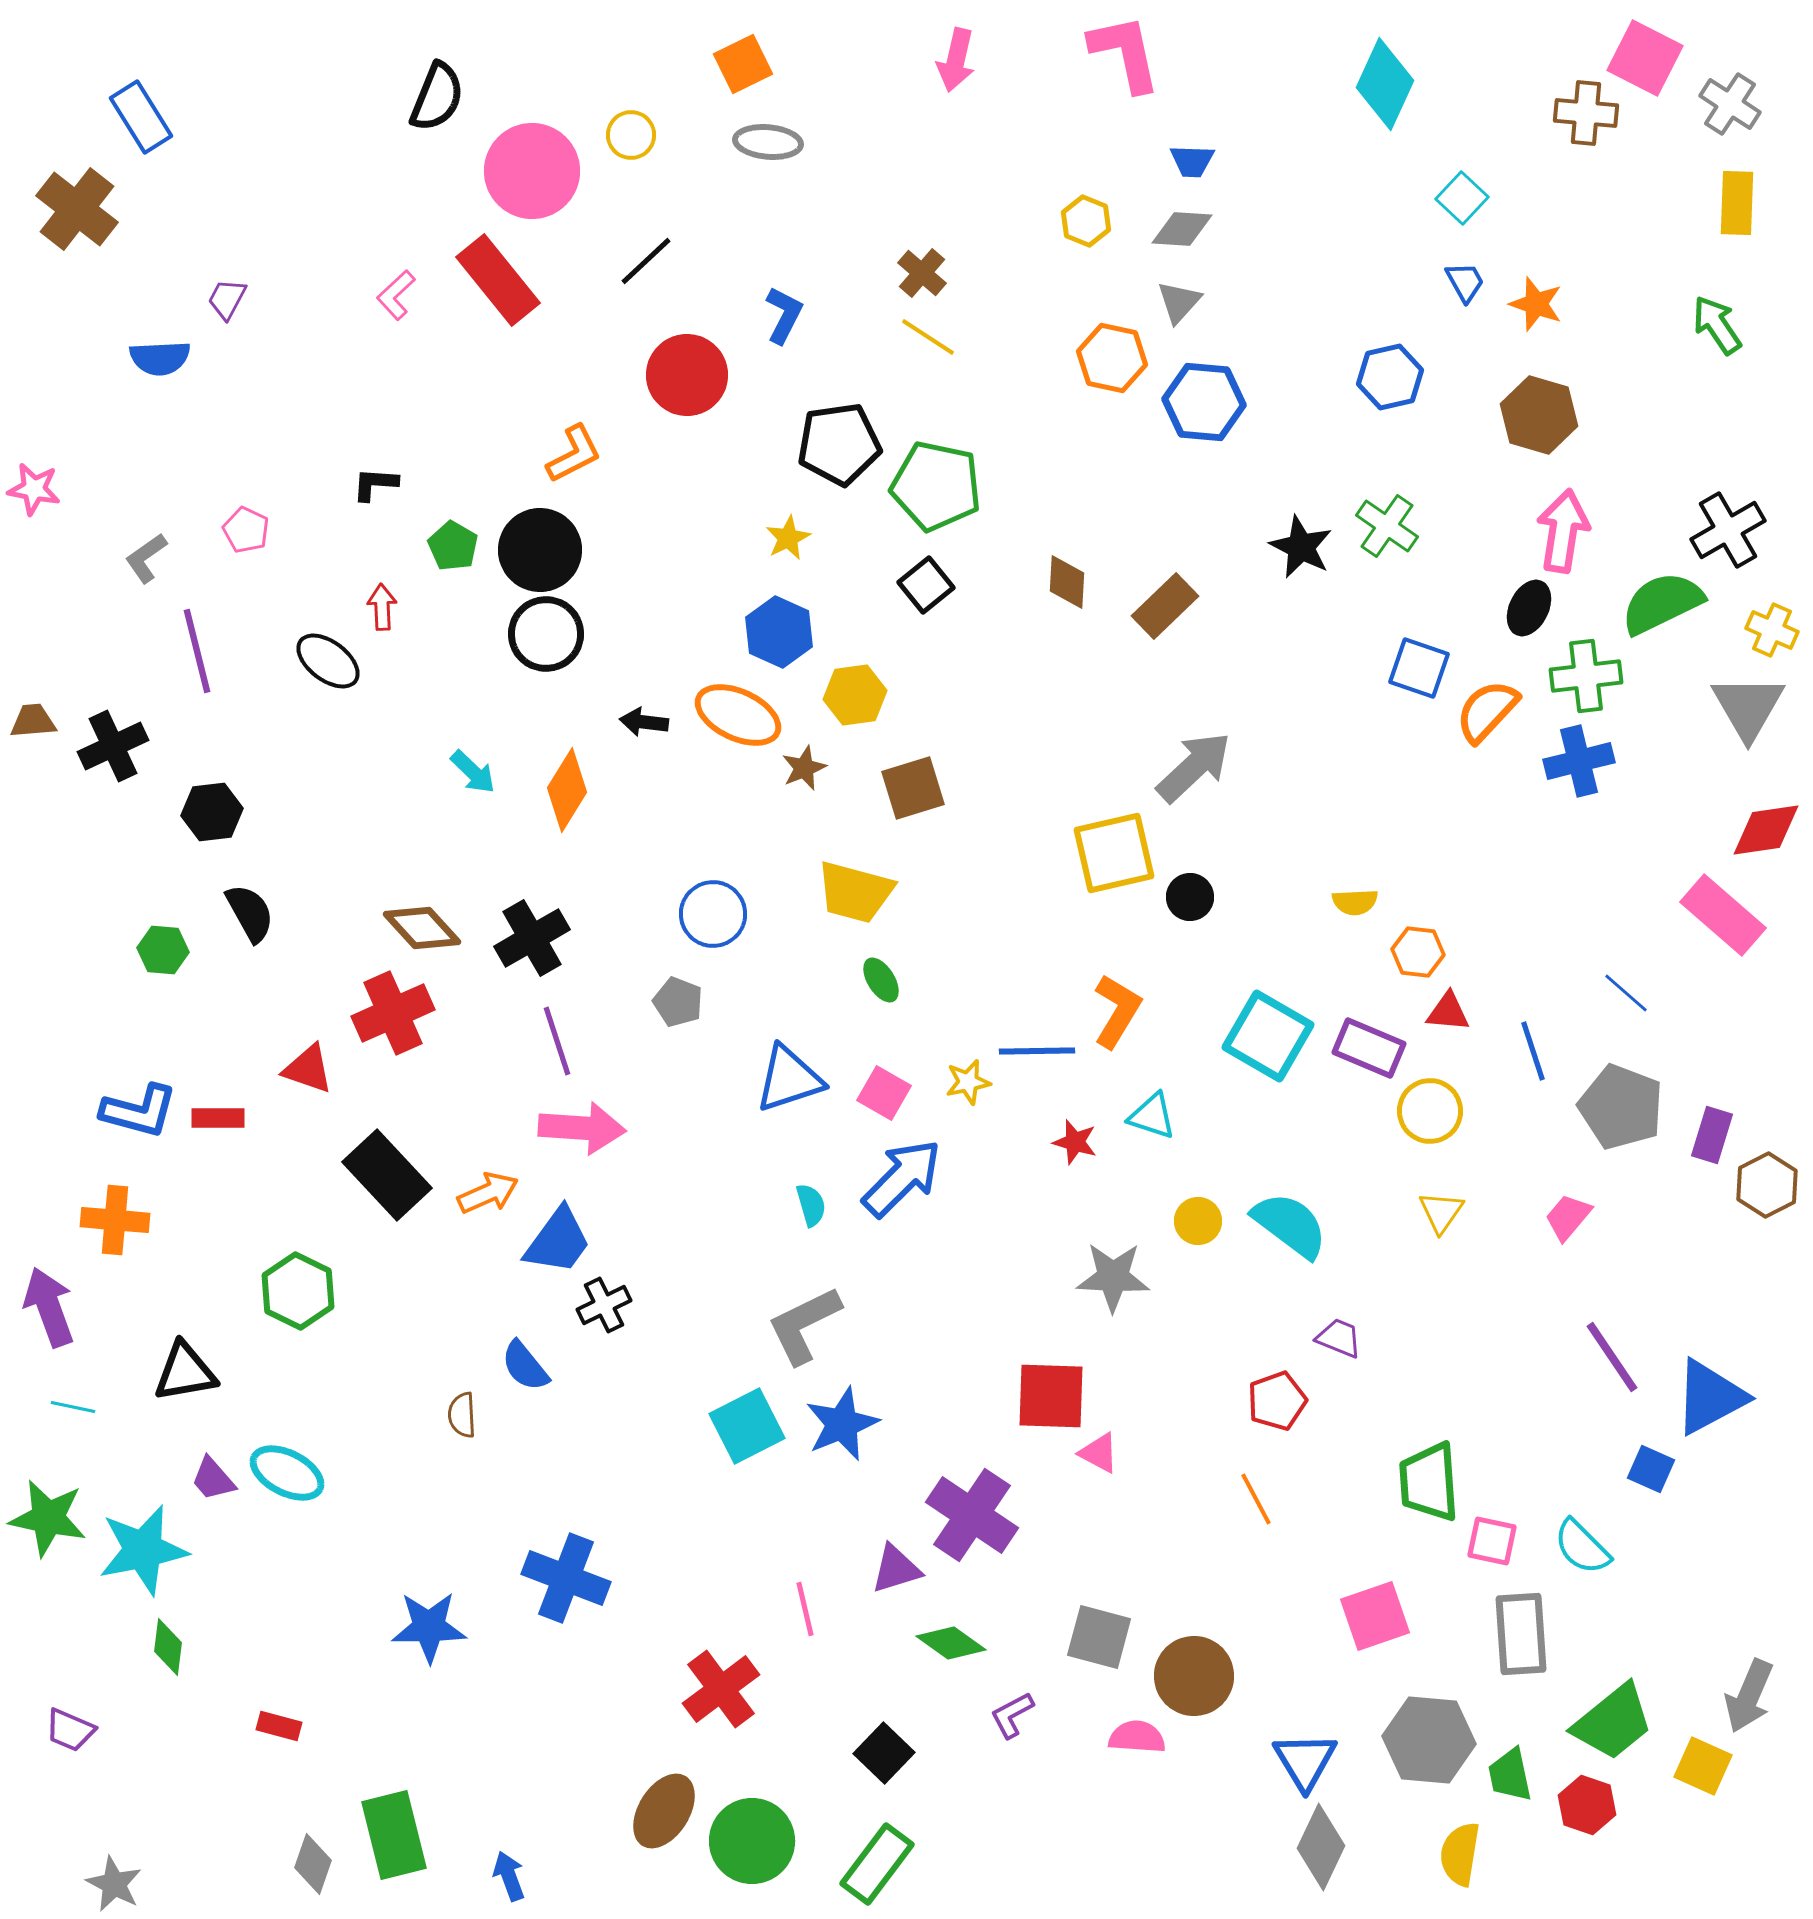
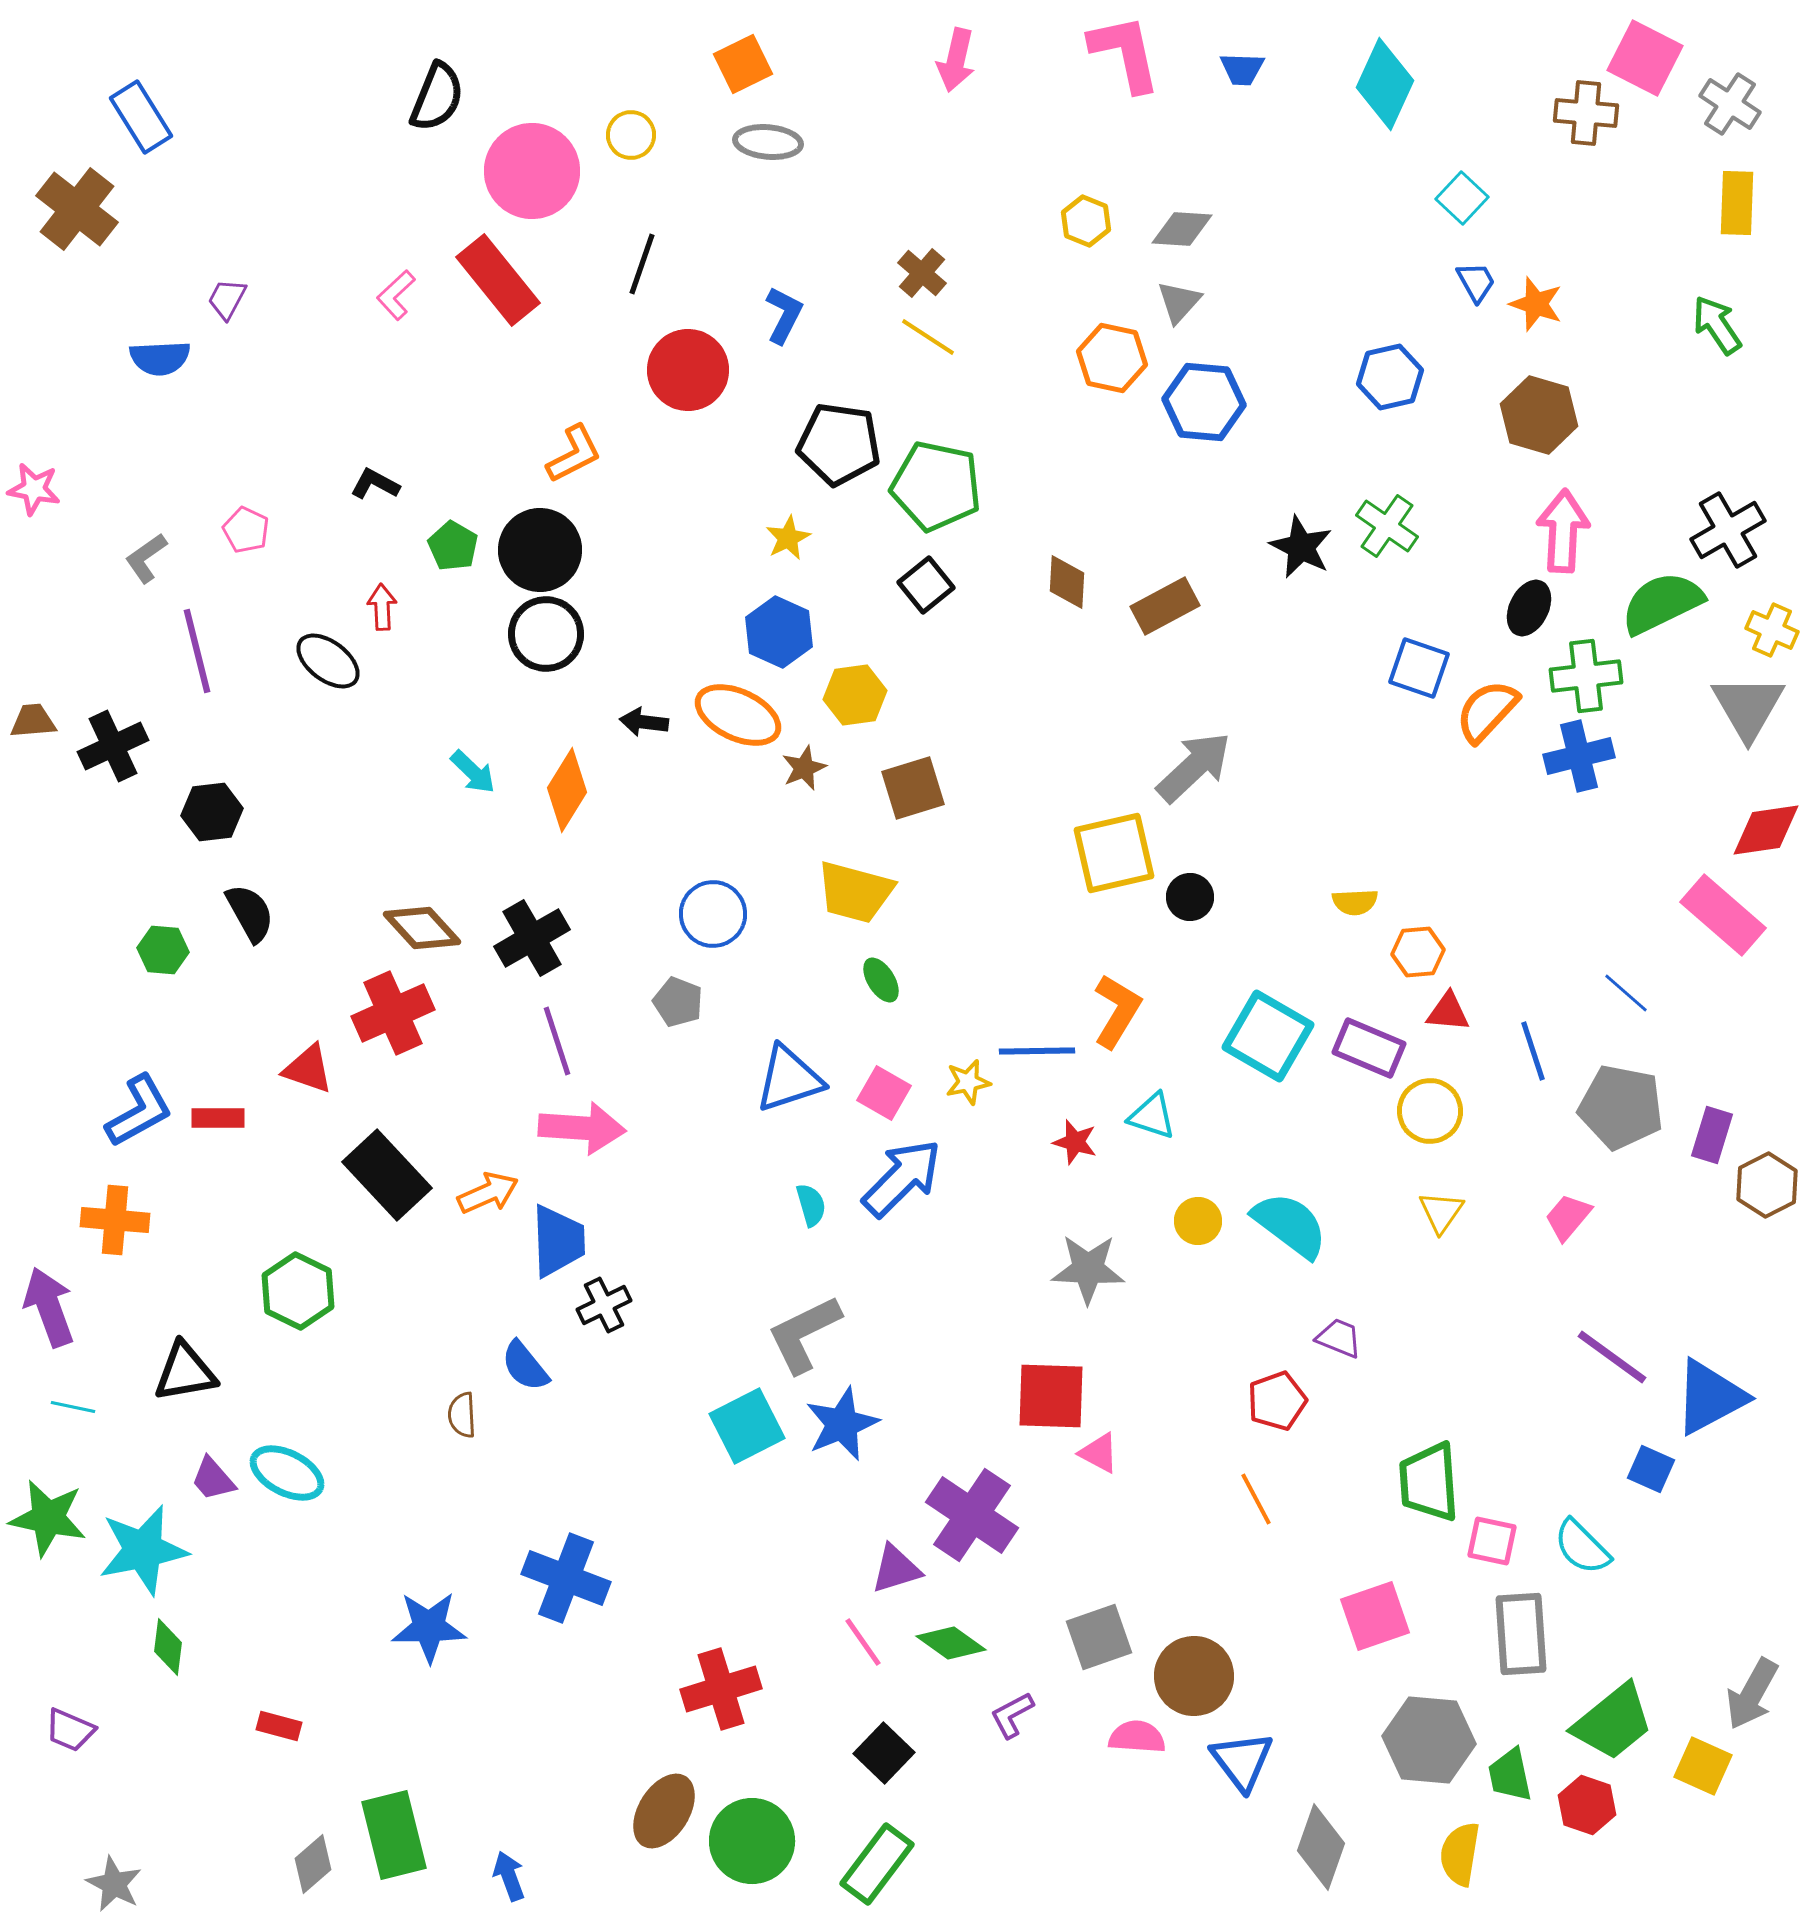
blue trapezoid at (1192, 161): moved 50 px right, 92 px up
black line at (646, 261): moved 4 px left, 3 px down; rotated 28 degrees counterclockwise
blue trapezoid at (1465, 282): moved 11 px right
red circle at (687, 375): moved 1 px right, 5 px up
black pentagon at (839, 444): rotated 16 degrees clockwise
black L-shape at (375, 484): rotated 24 degrees clockwise
pink arrow at (1563, 531): rotated 6 degrees counterclockwise
brown rectangle at (1165, 606): rotated 16 degrees clockwise
blue cross at (1579, 761): moved 5 px up
orange hexagon at (1418, 952): rotated 12 degrees counterclockwise
gray pentagon at (1621, 1107): rotated 10 degrees counterclockwise
blue L-shape at (139, 1111): rotated 44 degrees counterclockwise
blue trapezoid at (558, 1241): rotated 38 degrees counterclockwise
gray star at (1113, 1277): moved 25 px left, 8 px up
gray L-shape at (804, 1325): moved 9 px down
purple line at (1612, 1357): rotated 20 degrees counterclockwise
pink line at (805, 1609): moved 58 px right, 33 px down; rotated 22 degrees counterclockwise
gray square at (1099, 1637): rotated 34 degrees counterclockwise
red cross at (721, 1689): rotated 20 degrees clockwise
gray arrow at (1749, 1696): moved 3 px right, 2 px up; rotated 6 degrees clockwise
blue triangle at (1305, 1761): moved 63 px left; rotated 6 degrees counterclockwise
gray diamond at (1321, 1847): rotated 6 degrees counterclockwise
gray diamond at (313, 1864): rotated 30 degrees clockwise
